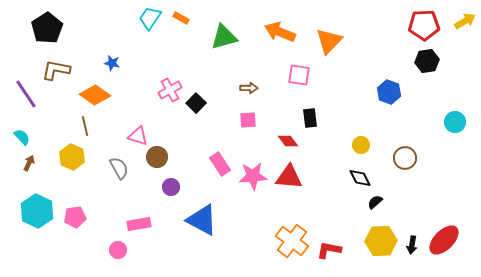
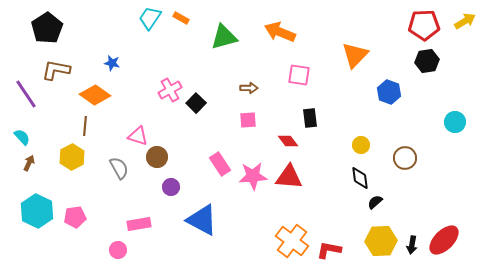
orange triangle at (329, 41): moved 26 px right, 14 px down
brown line at (85, 126): rotated 18 degrees clockwise
yellow hexagon at (72, 157): rotated 10 degrees clockwise
black diamond at (360, 178): rotated 20 degrees clockwise
